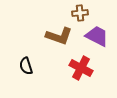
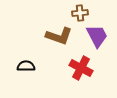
purple trapezoid: rotated 35 degrees clockwise
black semicircle: rotated 108 degrees clockwise
